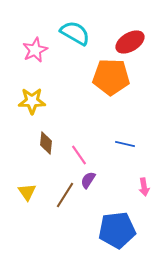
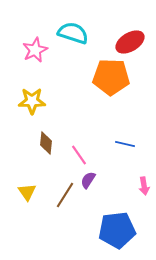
cyan semicircle: moved 2 px left; rotated 12 degrees counterclockwise
pink arrow: moved 1 px up
